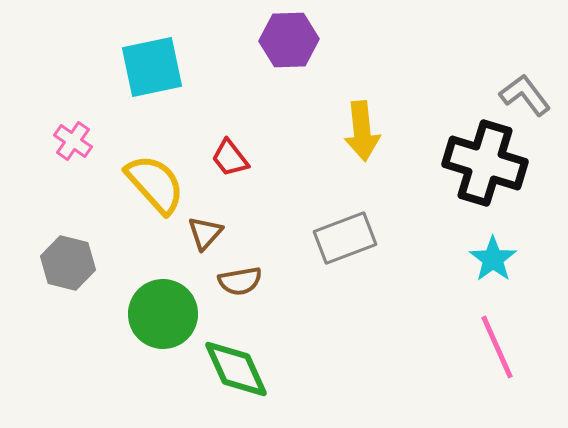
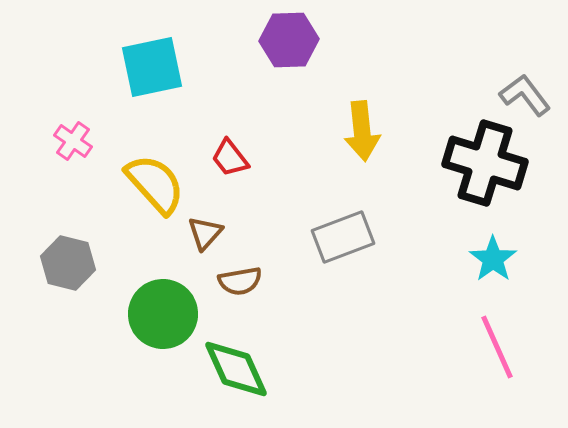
gray rectangle: moved 2 px left, 1 px up
